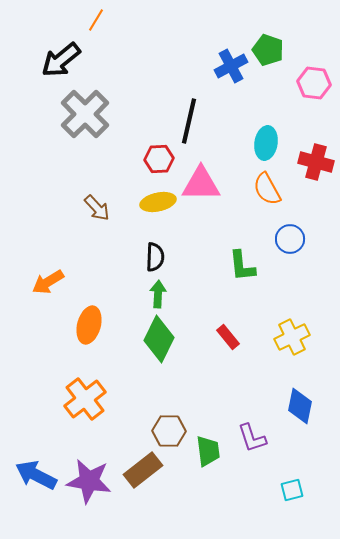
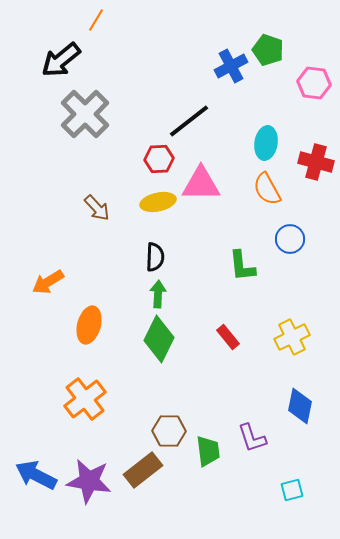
black line: rotated 39 degrees clockwise
